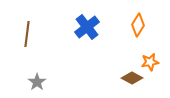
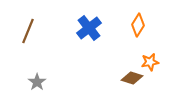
blue cross: moved 2 px right, 1 px down
brown line: moved 1 px right, 3 px up; rotated 15 degrees clockwise
brown diamond: rotated 10 degrees counterclockwise
